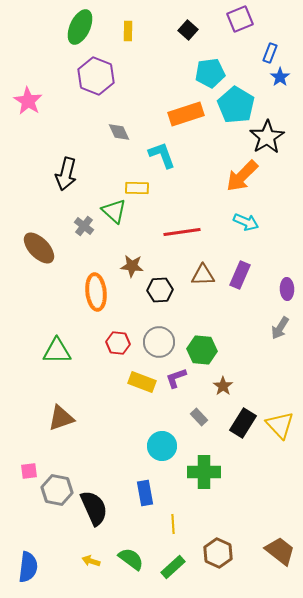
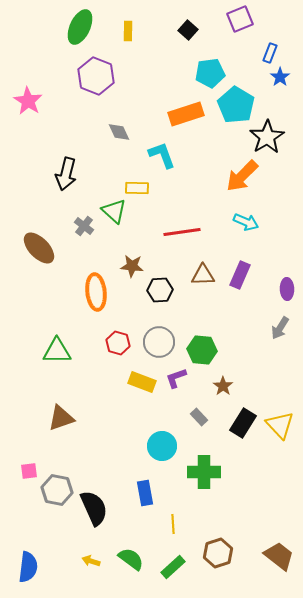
red hexagon at (118, 343): rotated 10 degrees clockwise
brown trapezoid at (280, 551): moved 1 px left, 5 px down
brown hexagon at (218, 553): rotated 16 degrees clockwise
